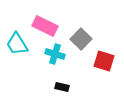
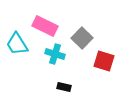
gray square: moved 1 px right, 1 px up
black rectangle: moved 2 px right
